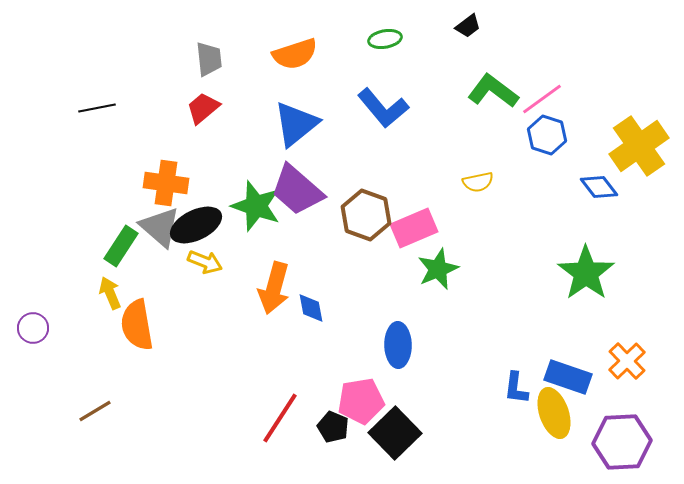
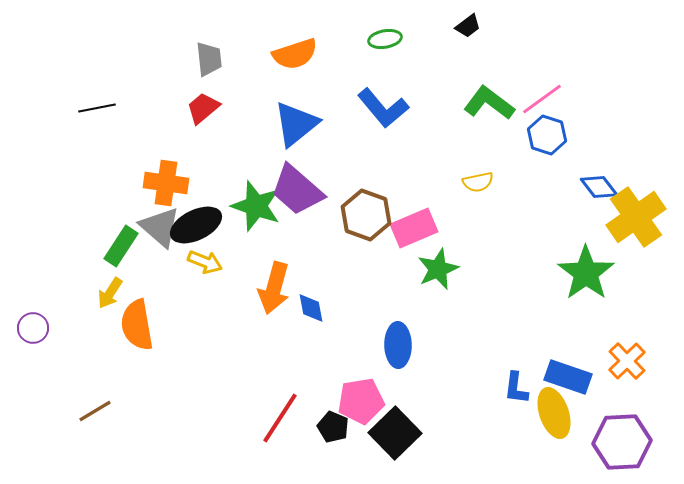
green L-shape at (493, 91): moved 4 px left, 12 px down
yellow cross at (639, 146): moved 3 px left, 71 px down
yellow arrow at (110, 293): rotated 124 degrees counterclockwise
